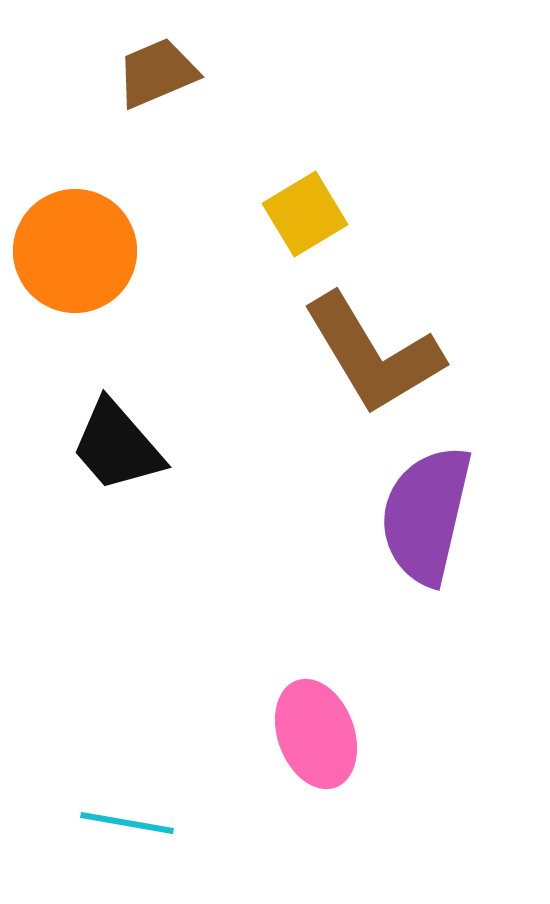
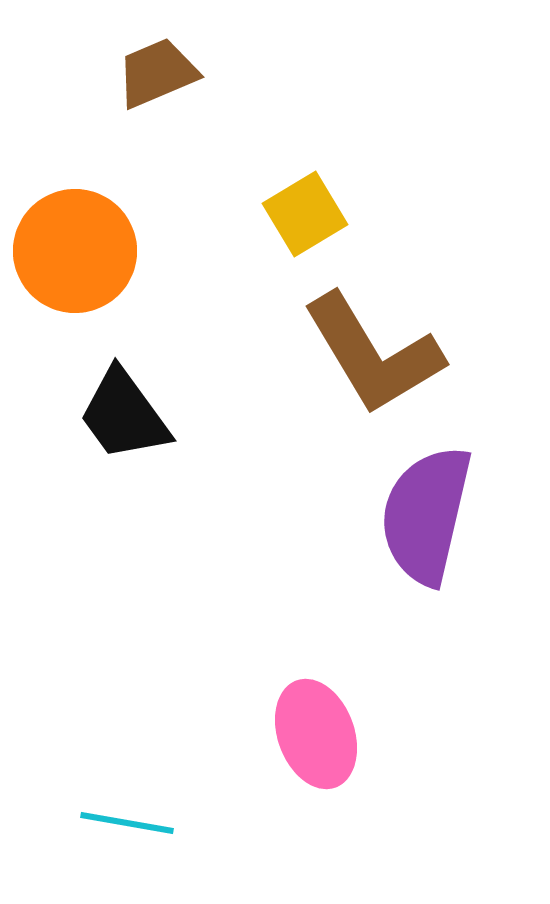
black trapezoid: moved 7 px right, 31 px up; rotated 5 degrees clockwise
